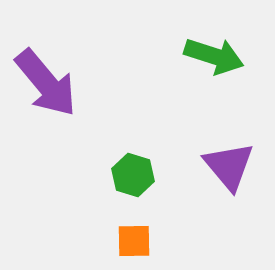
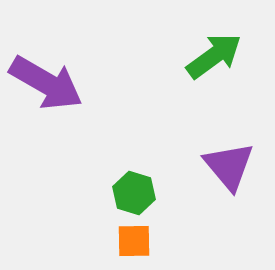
green arrow: rotated 54 degrees counterclockwise
purple arrow: rotated 20 degrees counterclockwise
green hexagon: moved 1 px right, 18 px down
